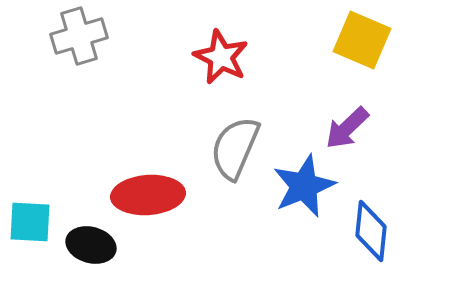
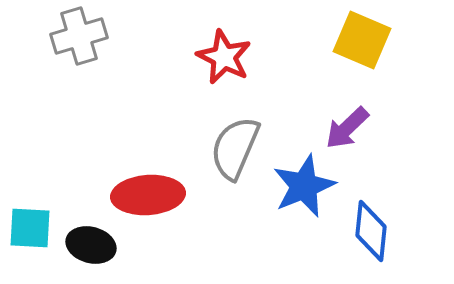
red star: moved 3 px right
cyan square: moved 6 px down
